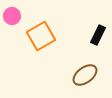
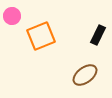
orange square: rotated 8 degrees clockwise
